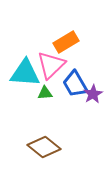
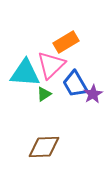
green triangle: moved 1 px left, 1 px down; rotated 28 degrees counterclockwise
brown diamond: rotated 40 degrees counterclockwise
